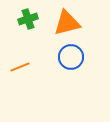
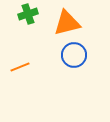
green cross: moved 5 px up
blue circle: moved 3 px right, 2 px up
